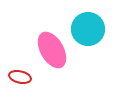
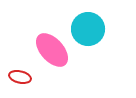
pink ellipse: rotated 12 degrees counterclockwise
